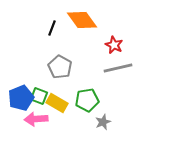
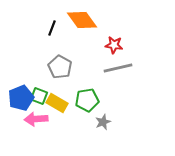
red star: rotated 18 degrees counterclockwise
